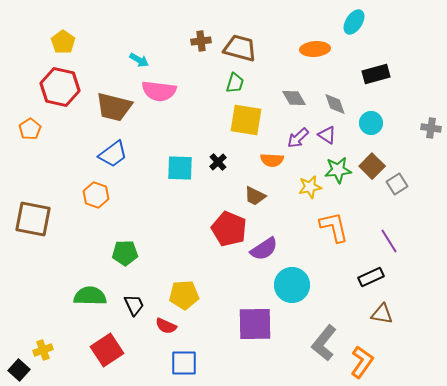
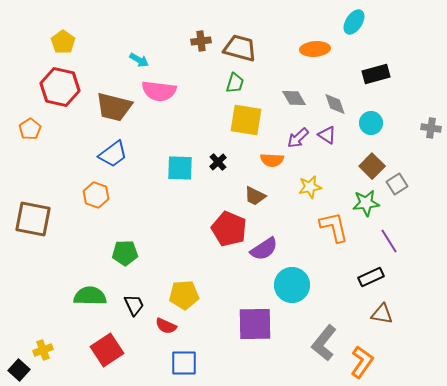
green star at (338, 170): moved 28 px right, 33 px down
